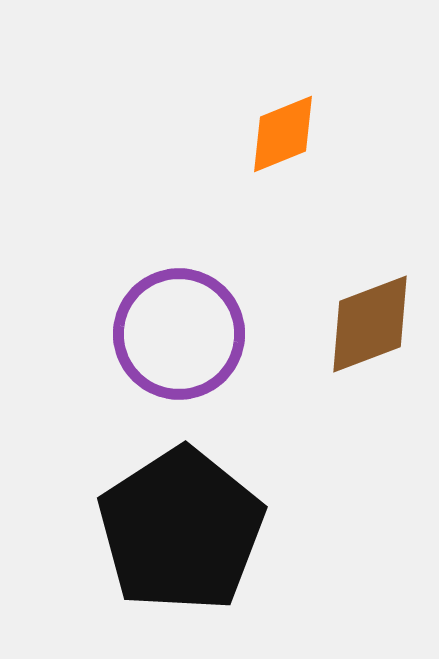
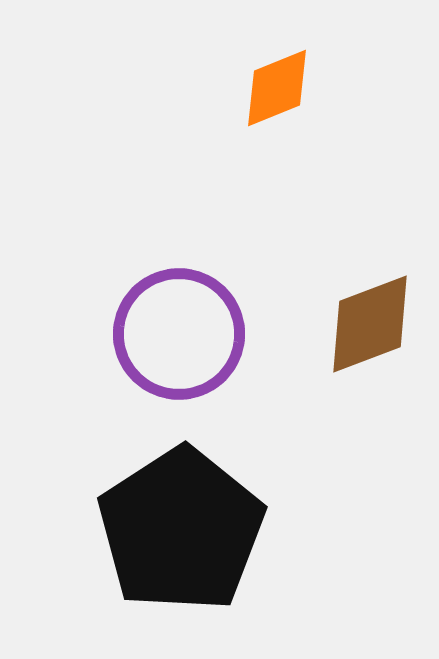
orange diamond: moved 6 px left, 46 px up
